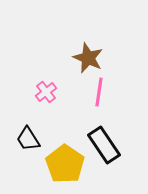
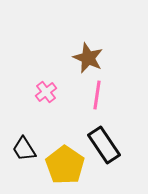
pink line: moved 2 px left, 3 px down
black trapezoid: moved 4 px left, 10 px down
yellow pentagon: moved 1 px down
